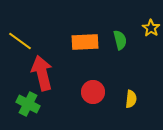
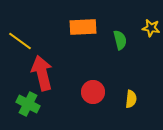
yellow star: rotated 24 degrees counterclockwise
orange rectangle: moved 2 px left, 15 px up
